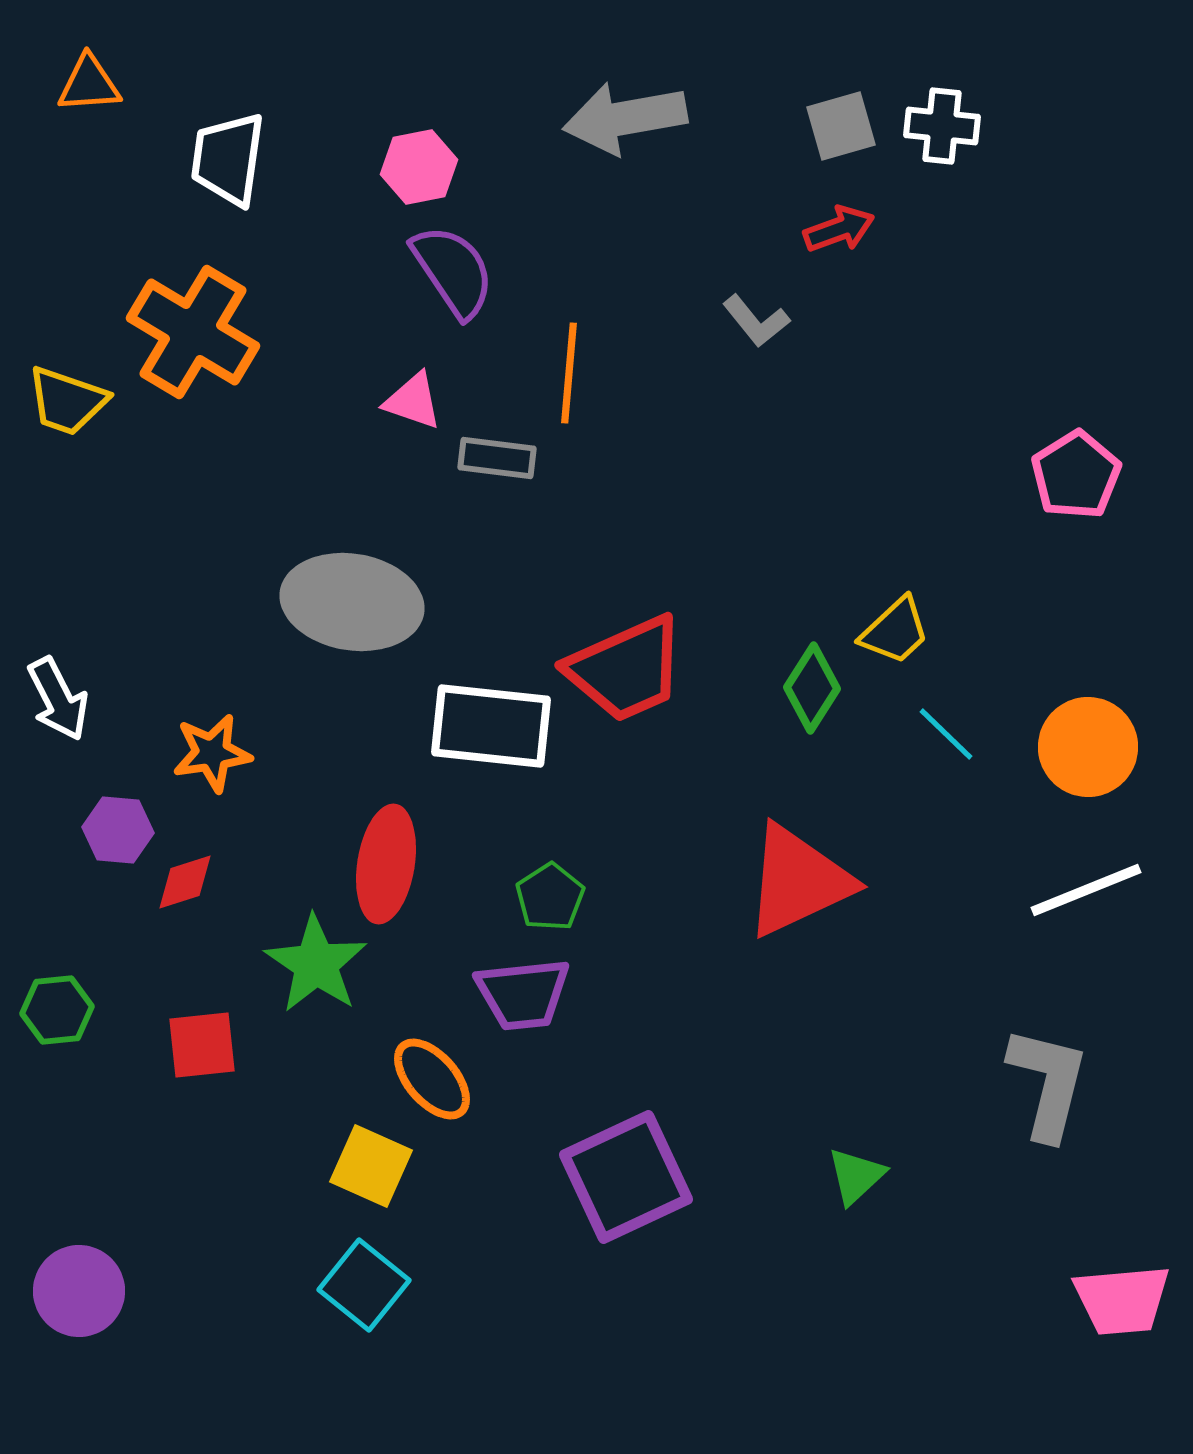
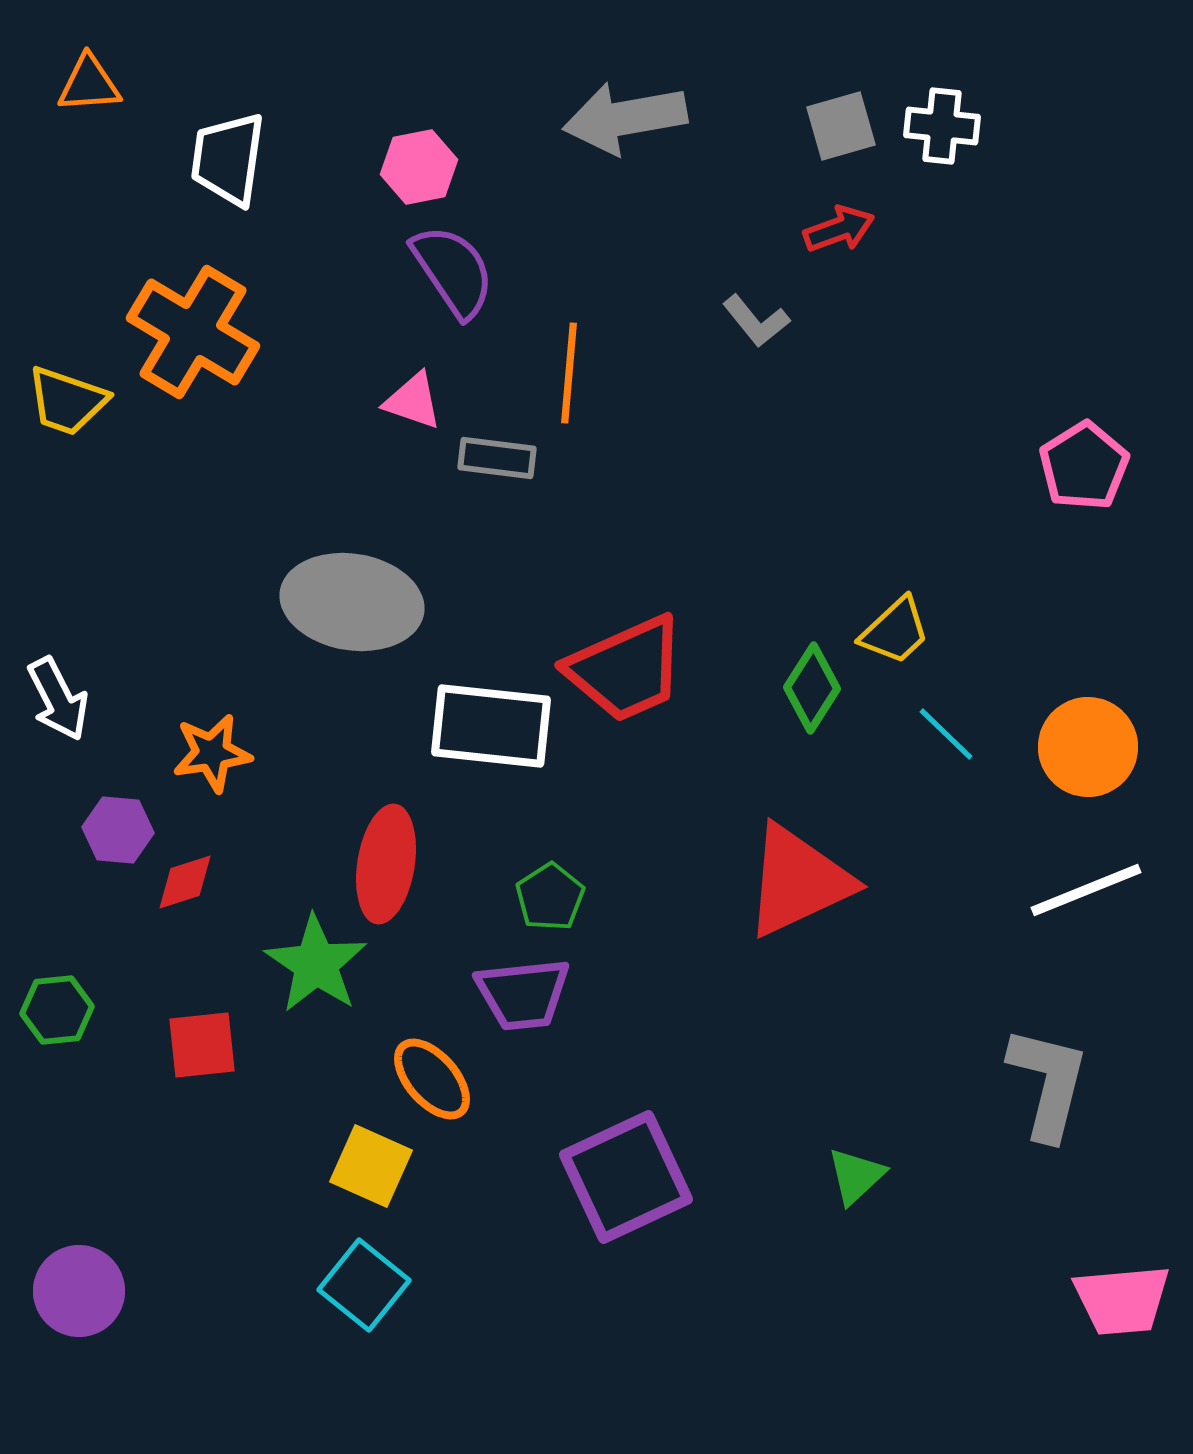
pink pentagon at (1076, 475): moved 8 px right, 9 px up
